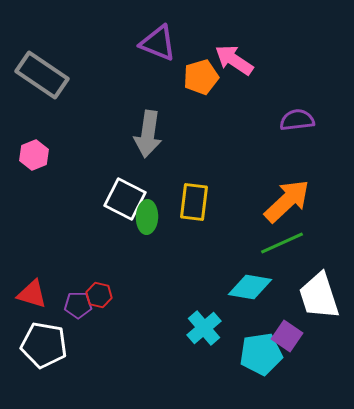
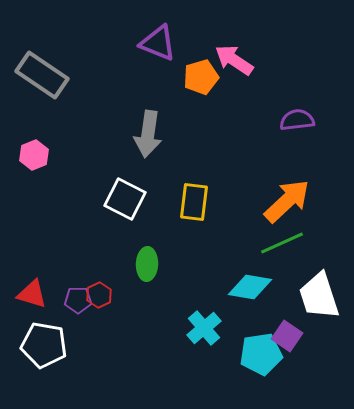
green ellipse: moved 47 px down
red hexagon: rotated 20 degrees clockwise
purple pentagon: moved 5 px up
